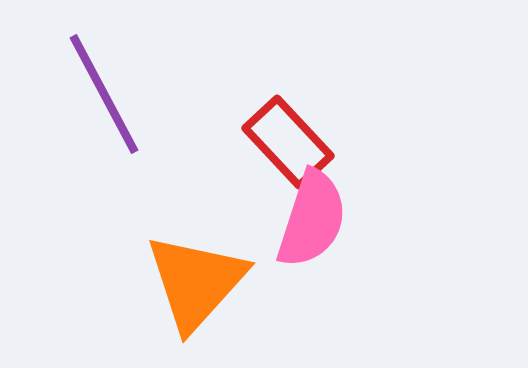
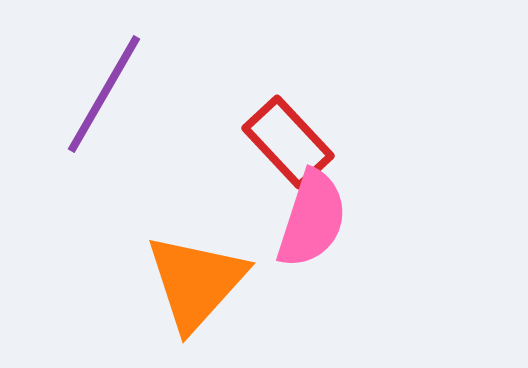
purple line: rotated 58 degrees clockwise
